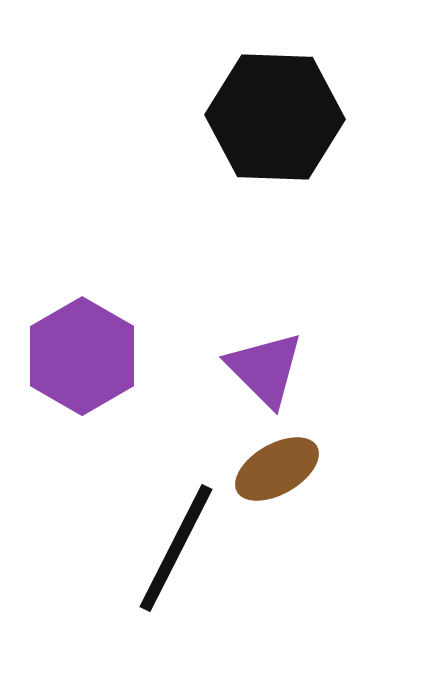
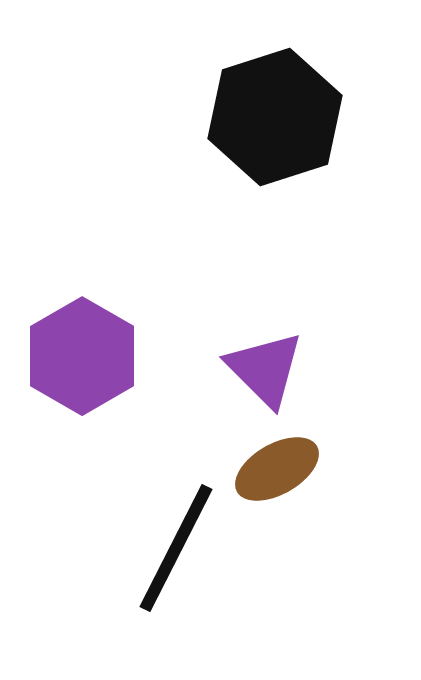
black hexagon: rotated 20 degrees counterclockwise
